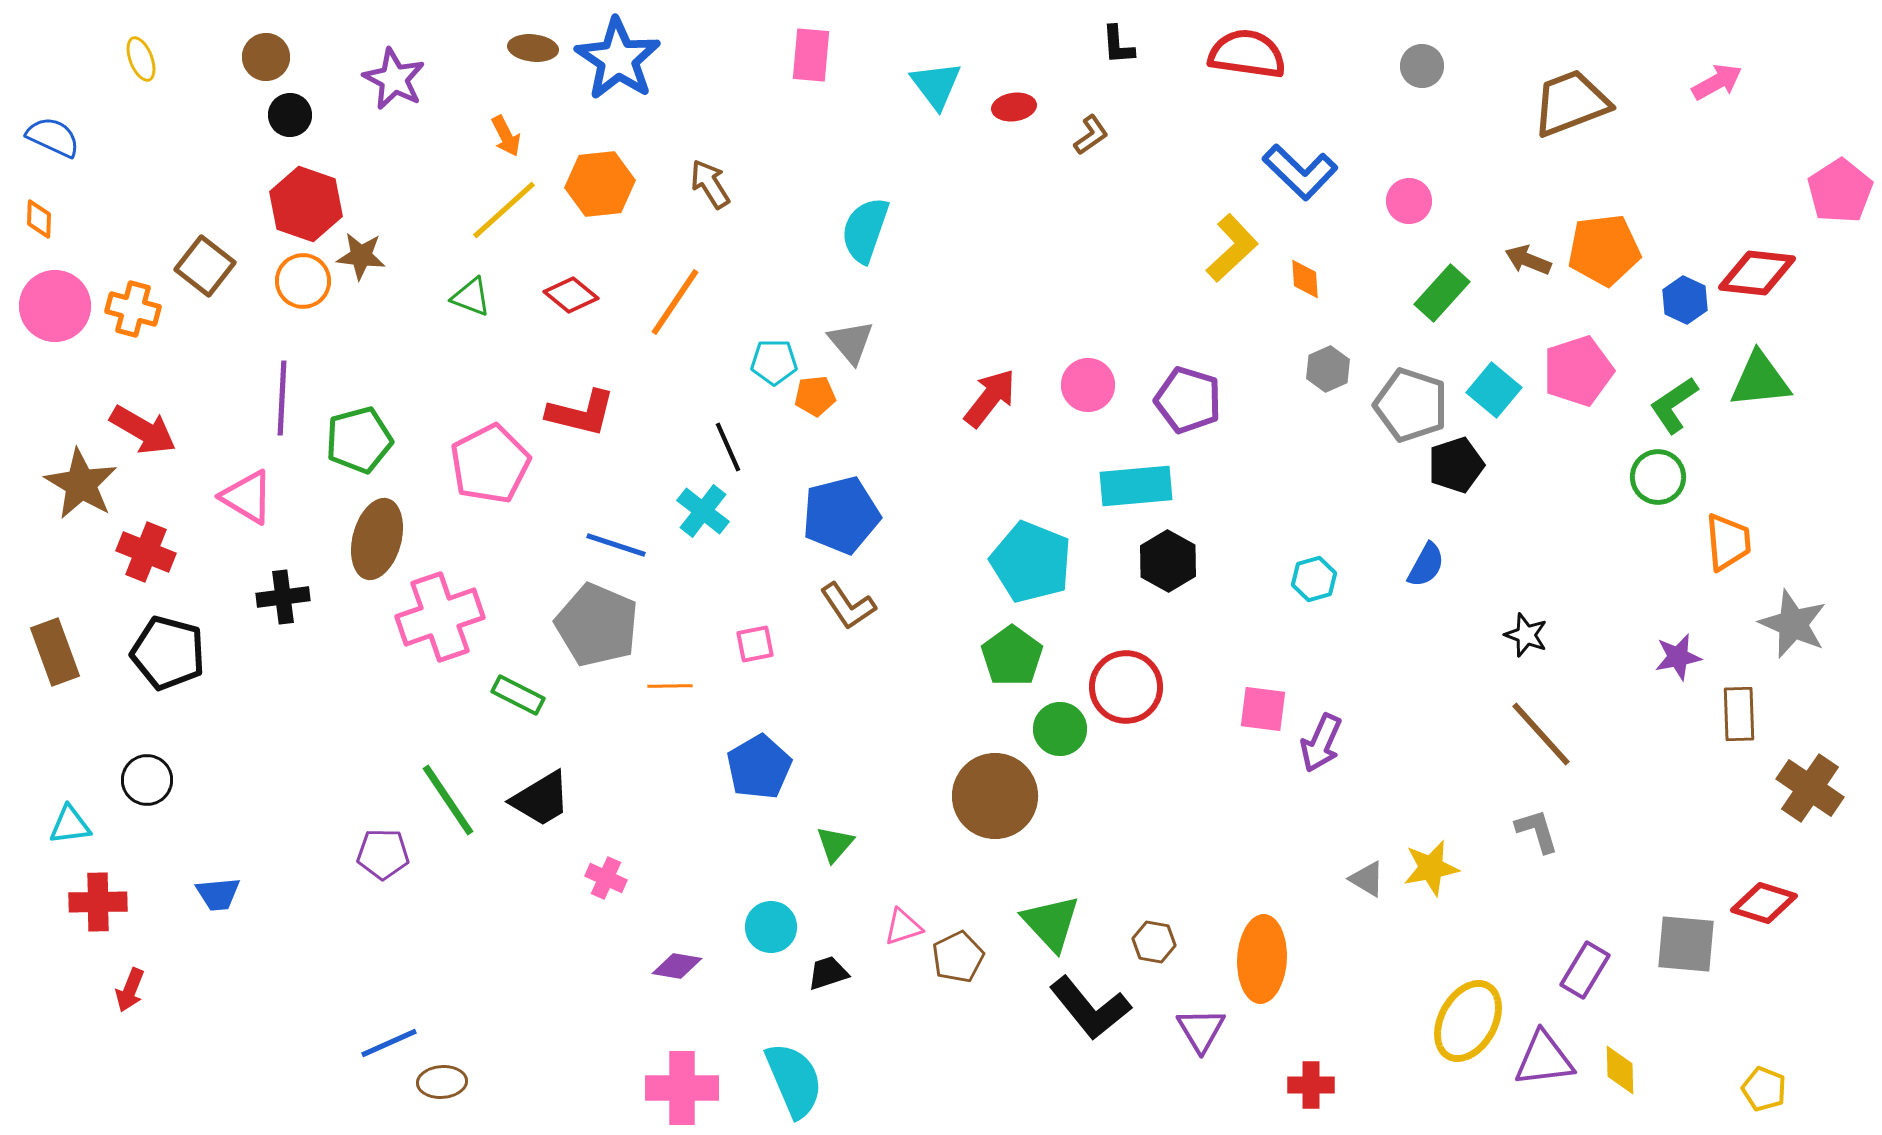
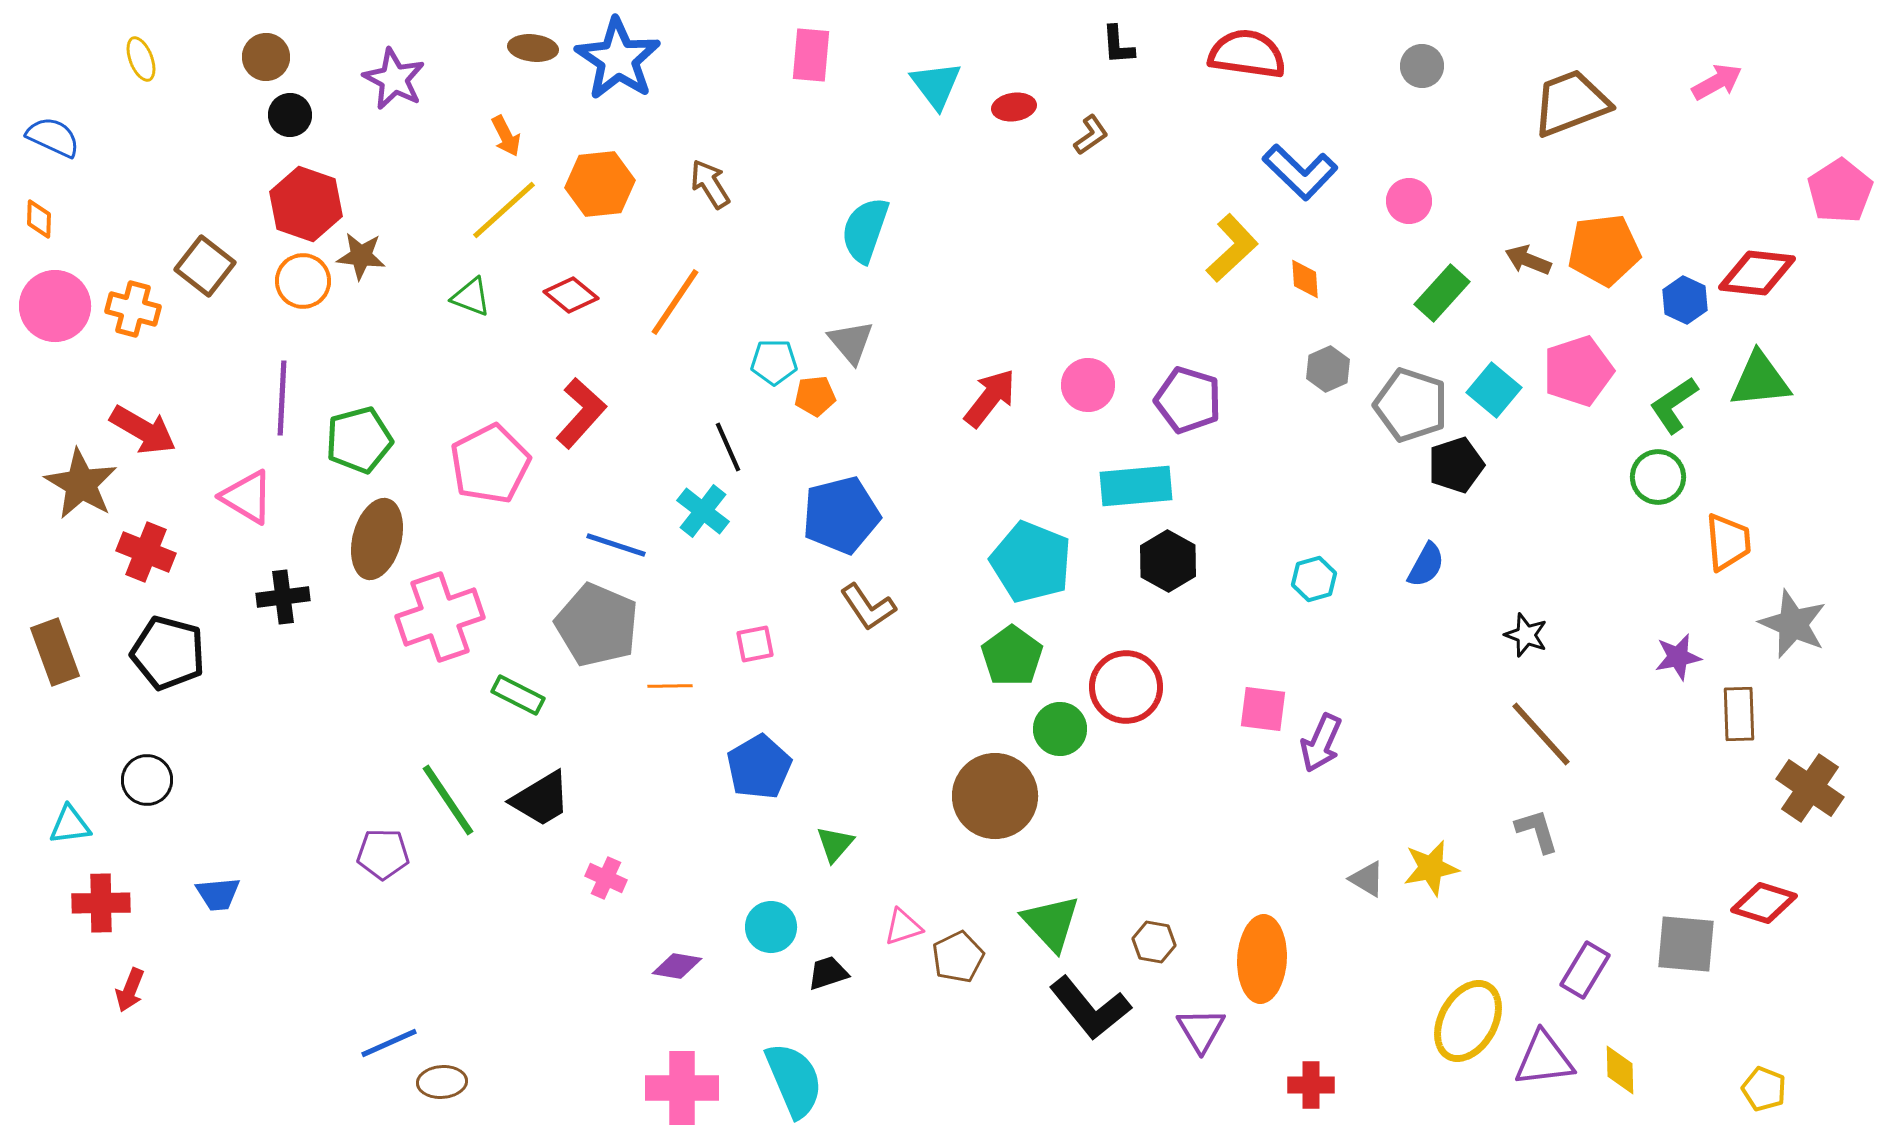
red L-shape at (581, 413): rotated 62 degrees counterclockwise
brown L-shape at (848, 606): moved 20 px right, 1 px down
red cross at (98, 902): moved 3 px right, 1 px down
